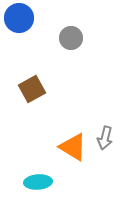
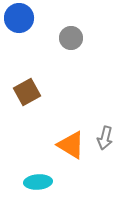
brown square: moved 5 px left, 3 px down
orange triangle: moved 2 px left, 2 px up
